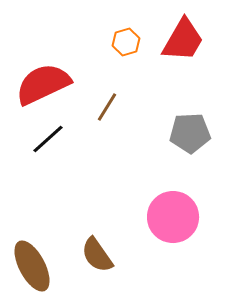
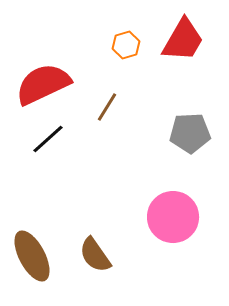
orange hexagon: moved 3 px down
brown semicircle: moved 2 px left
brown ellipse: moved 10 px up
